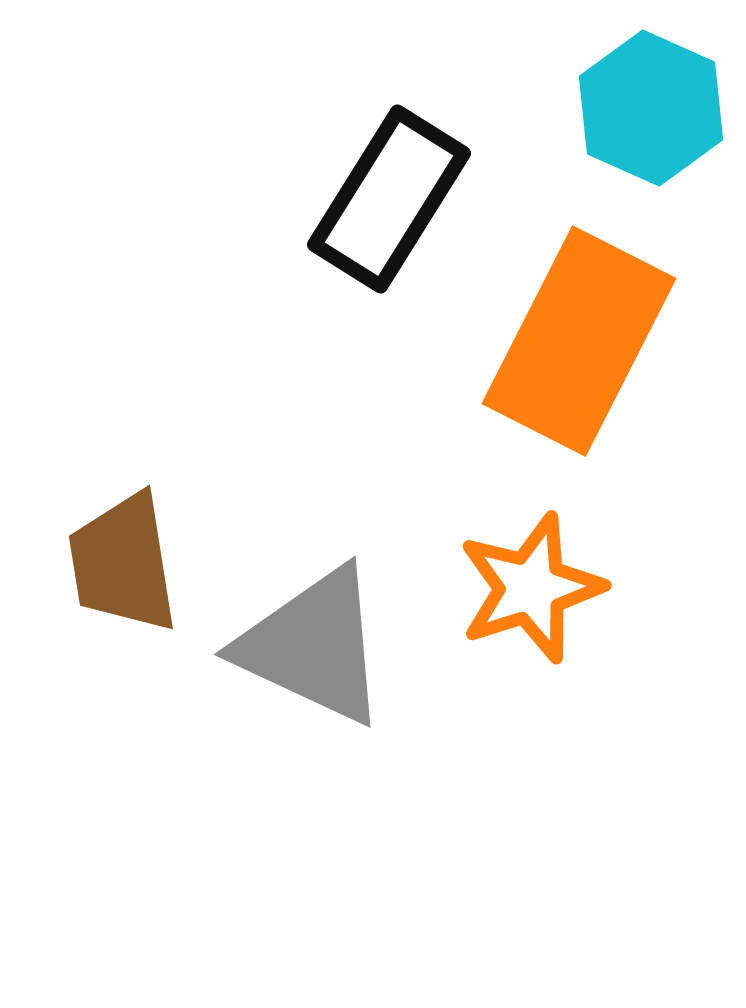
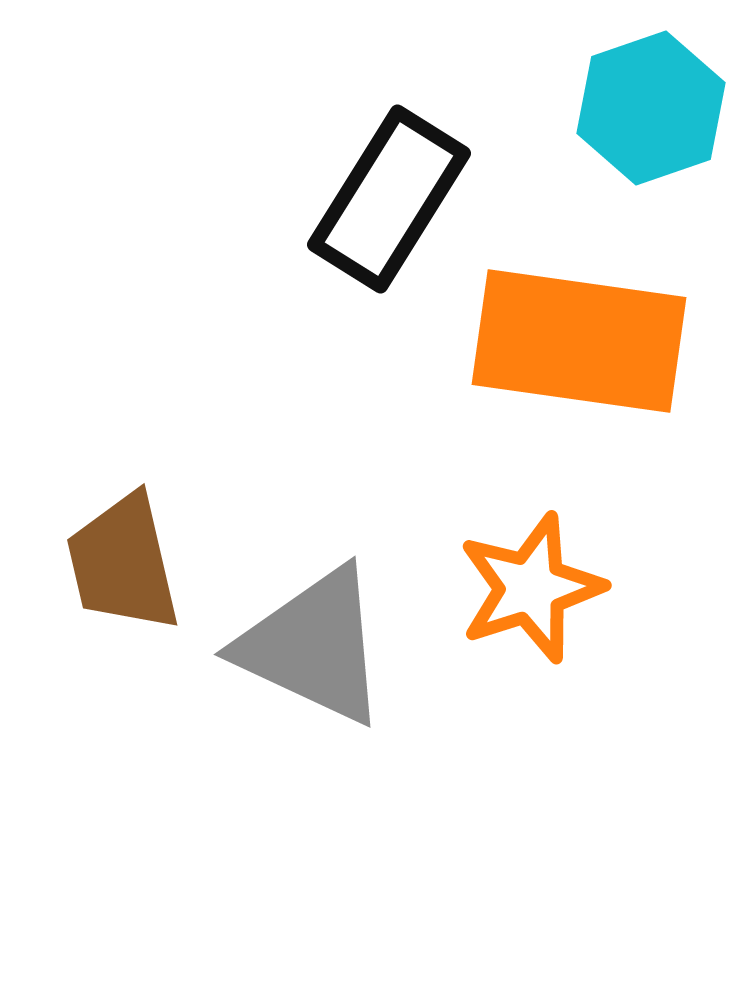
cyan hexagon: rotated 17 degrees clockwise
orange rectangle: rotated 71 degrees clockwise
brown trapezoid: rotated 4 degrees counterclockwise
